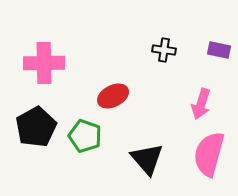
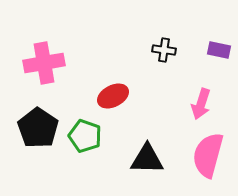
pink cross: rotated 9 degrees counterclockwise
black pentagon: moved 2 px right, 1 px down; rotated 9 degrees counterclockwise
pink semicircle: moved 1 px left, 1 px down
black triangle: rotated 48 degrees counterclockwise
